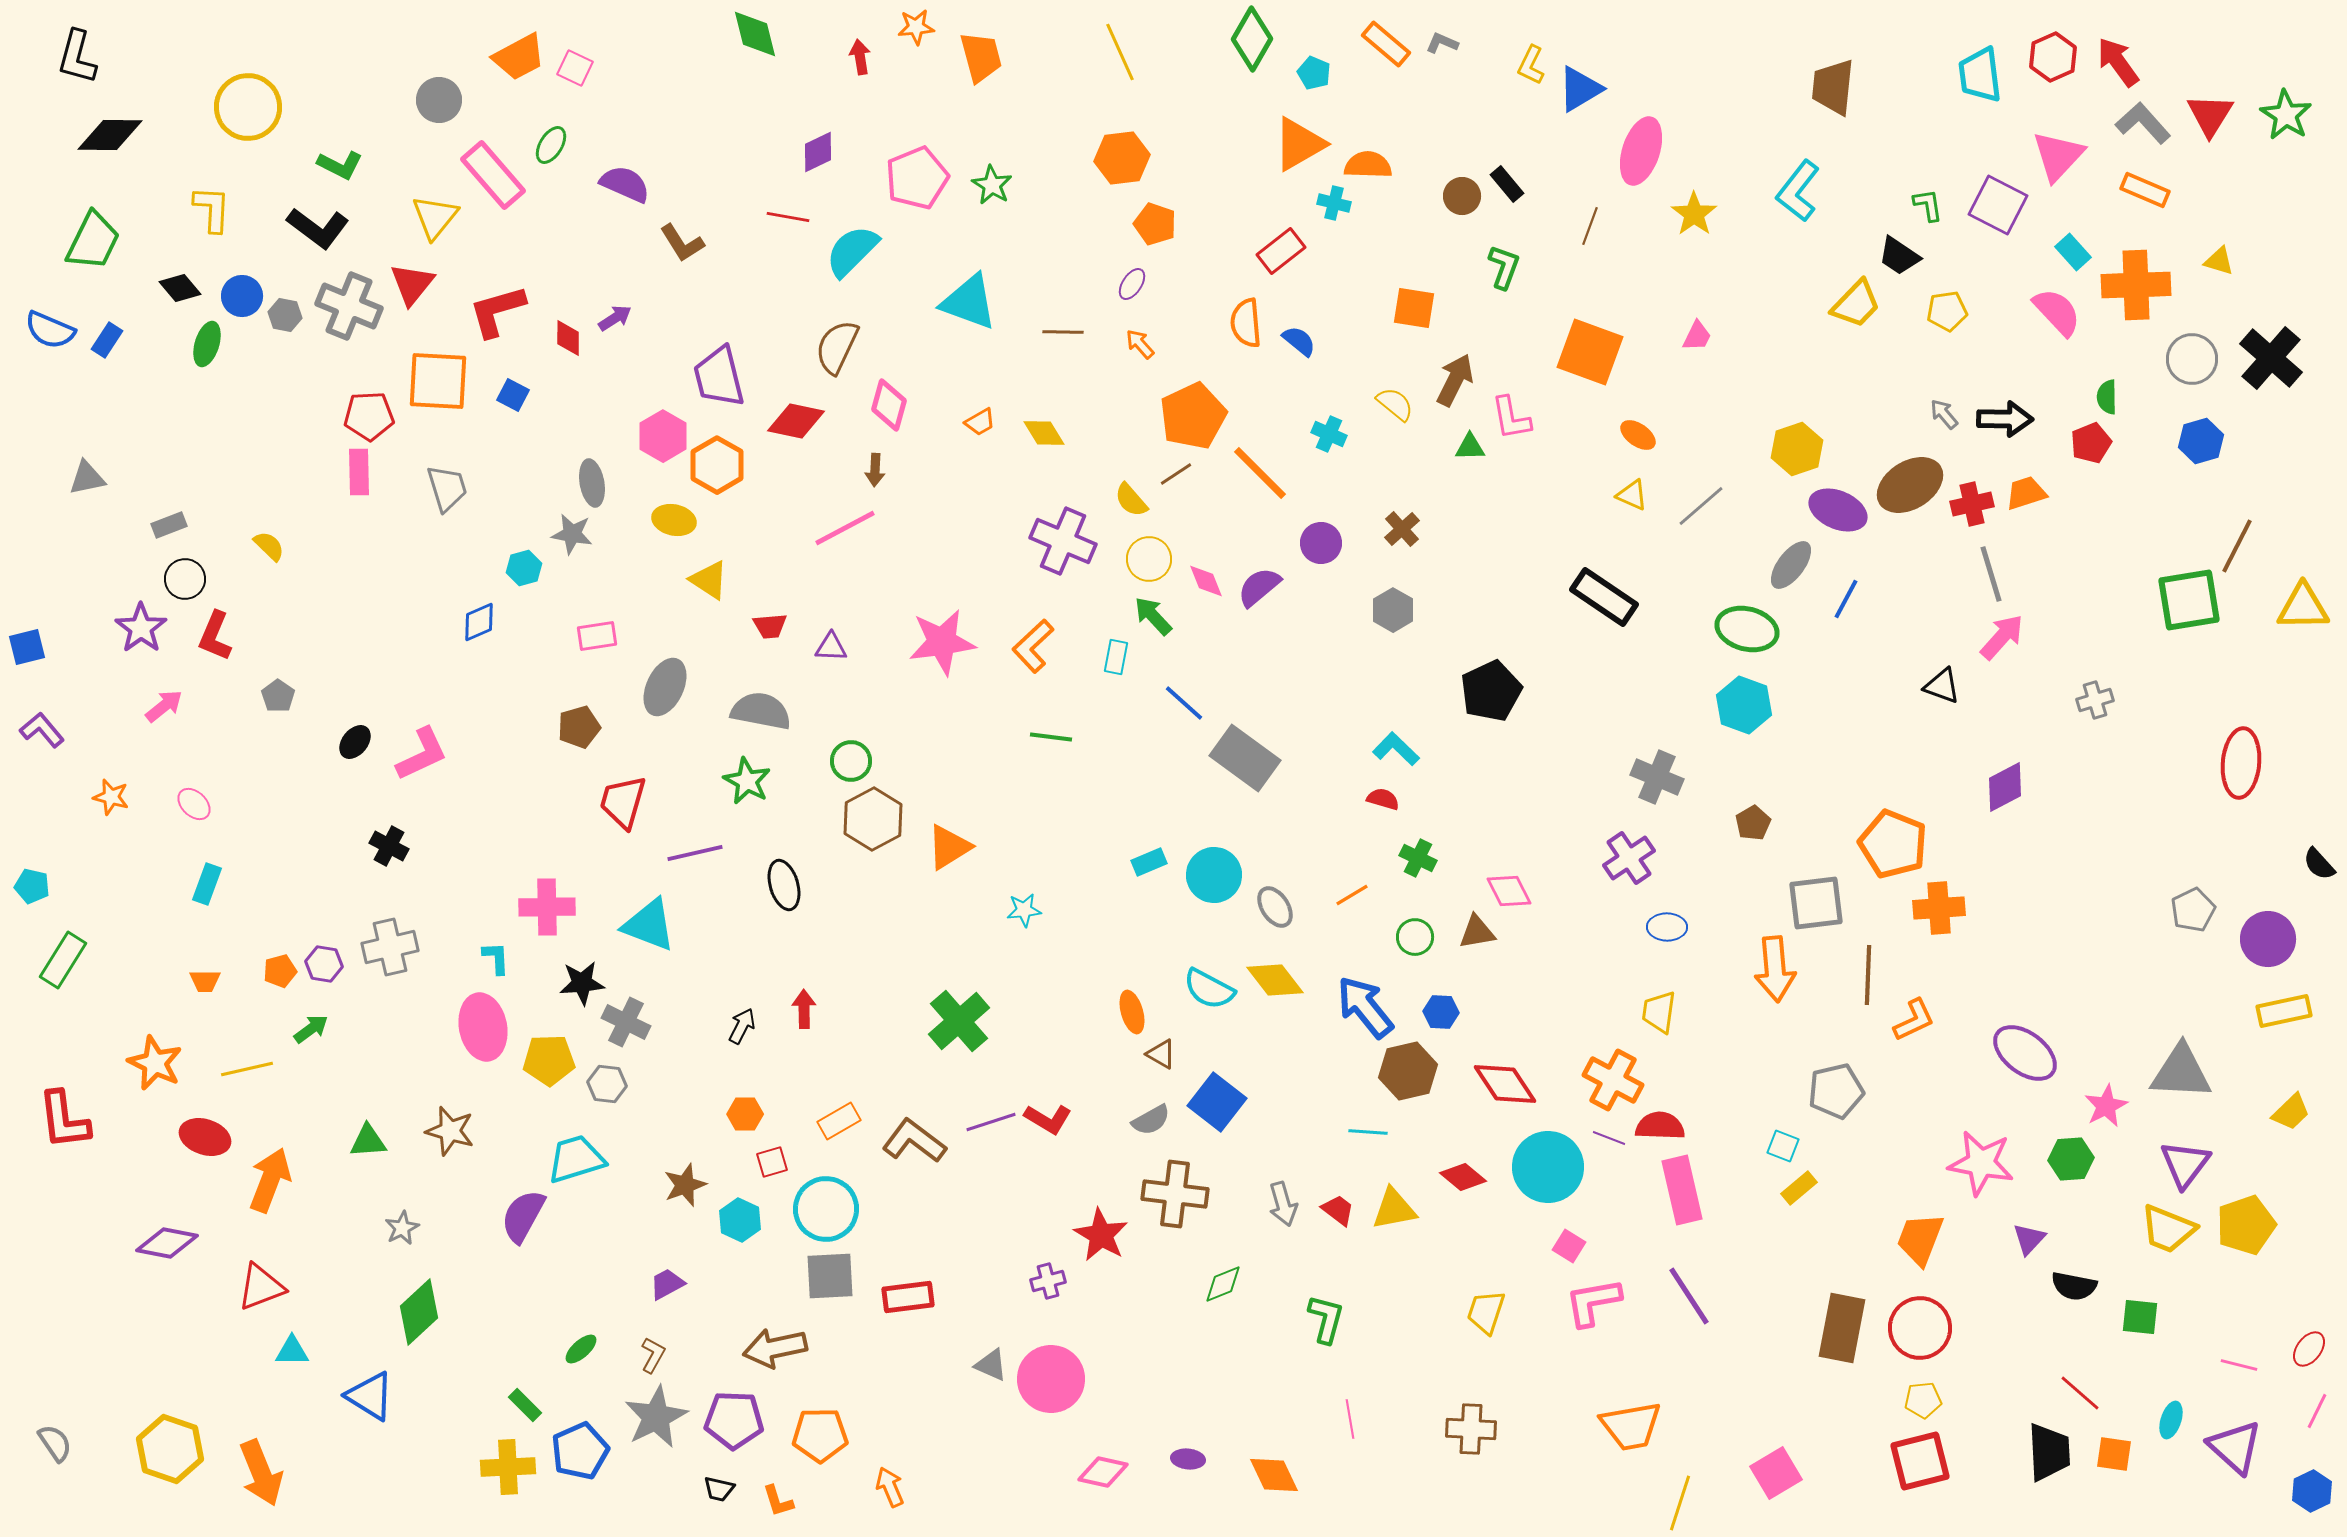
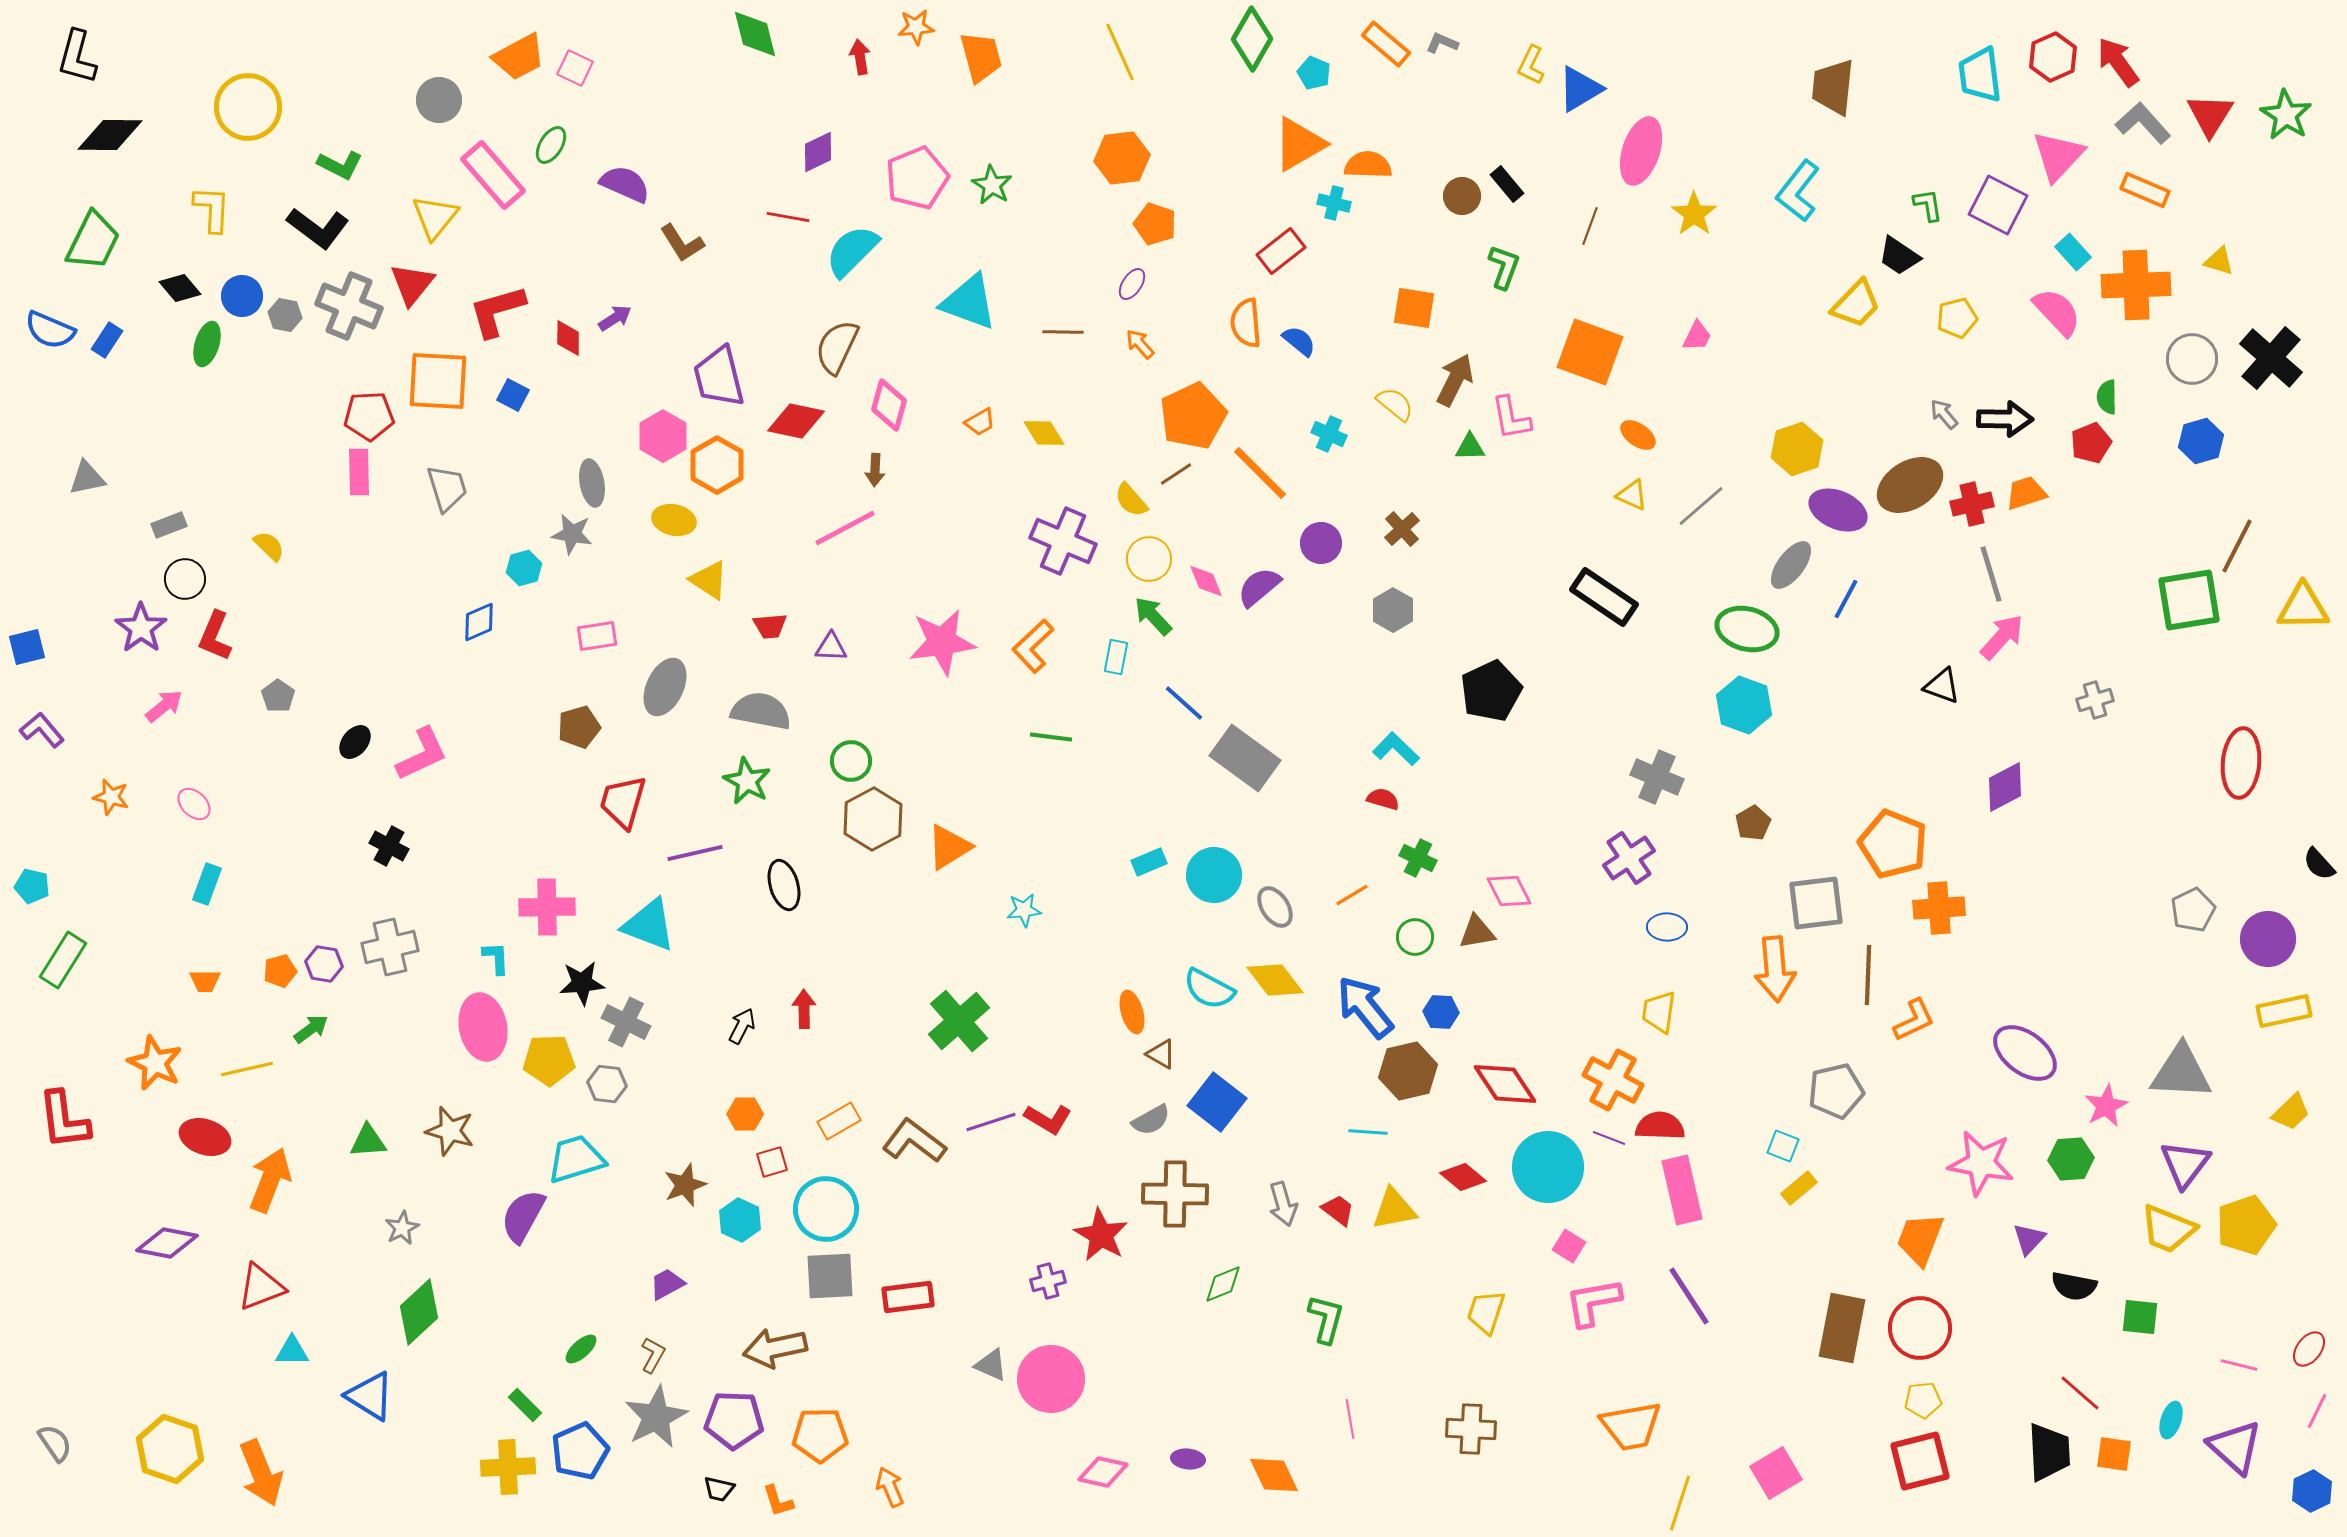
yellow pentagon at (1947, 311): moved 10 px right, 7 px down; rotated 6 degrees counterclockwise
brown cross at (1175, 1194): rotated 6 degrees counterclockwise
